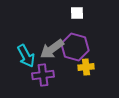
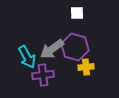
cyan arrow: moved 1 px right, 1 px down
